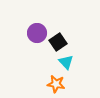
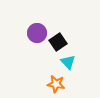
cyan triangle: moved 2 px right
